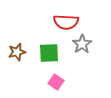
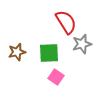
red semicircle: rotated 125 degrees counterclockwise
gray star: rotated 18 degrees clockwise
pink square: moved 5 px up
